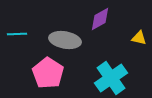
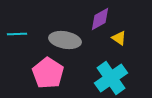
yellow triangle: moved 20 px left; rotated 21 degrees clockwise
